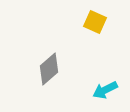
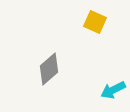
cyan arrow: moved 8 px right
